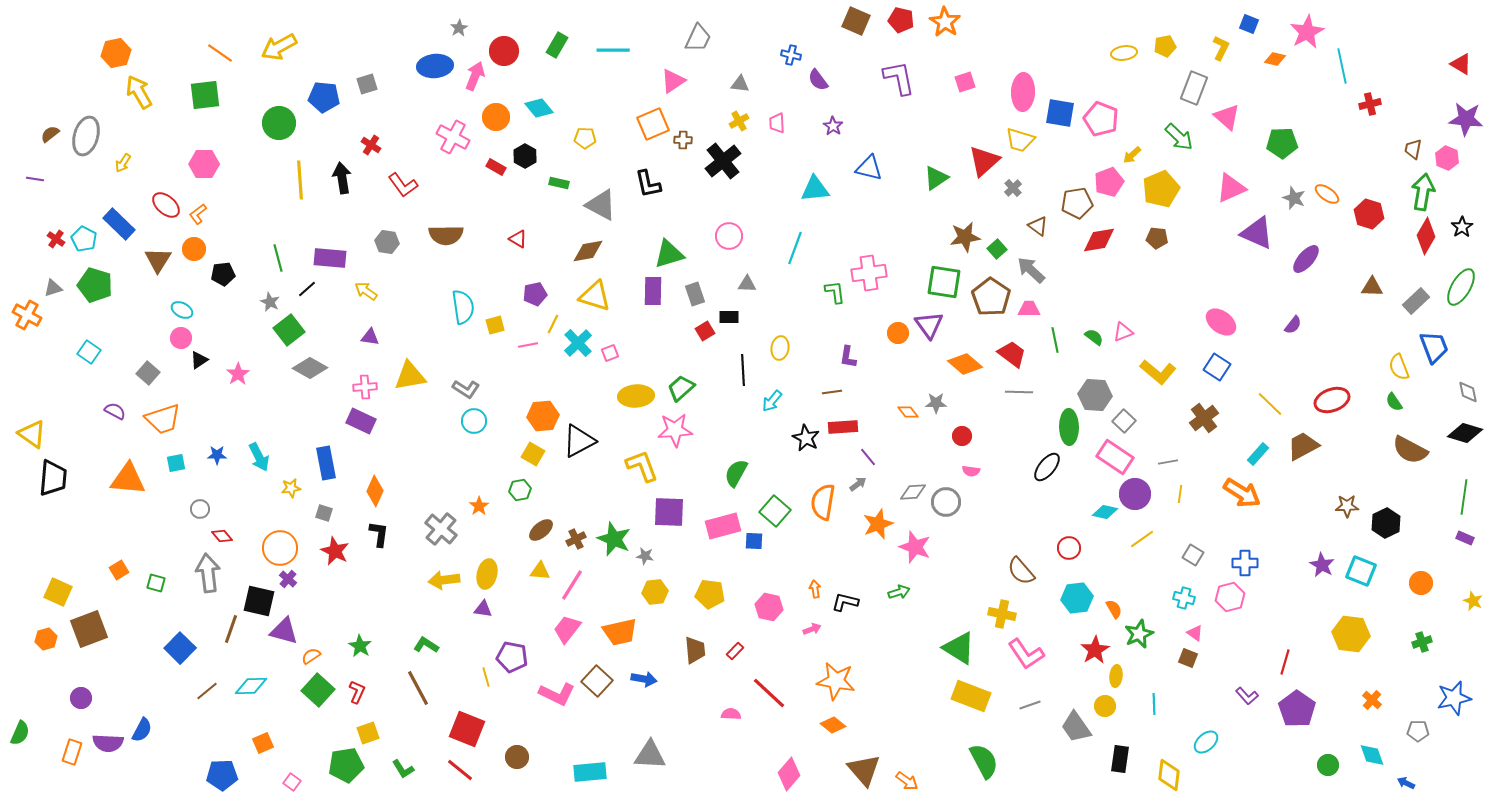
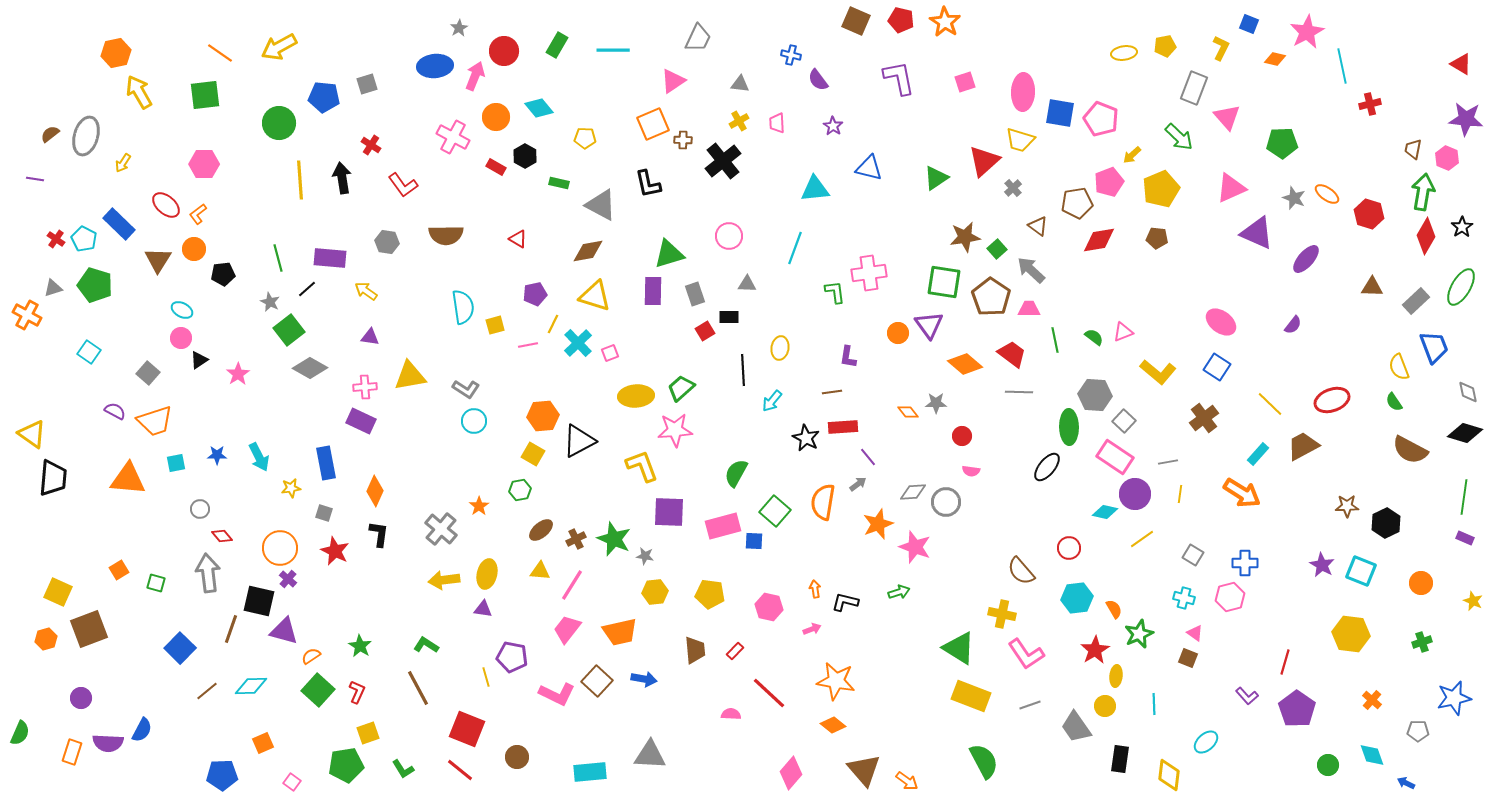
pink triangle at (1227, 117): rotated 8 degrees clockwise
orange trapezoid at (163, 419): moved 8 px left, 2 px down
pink diamond at (789, 774): moved 2 px right, 1 px up
